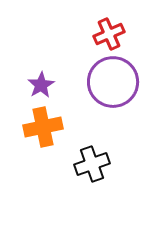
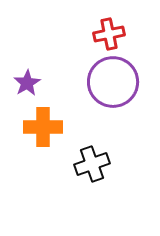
red cross: rotated 12 degrees clockwise
purple star: moved 14 px left, 2 px up
orange cross: rotated 12 degrees clockwise
